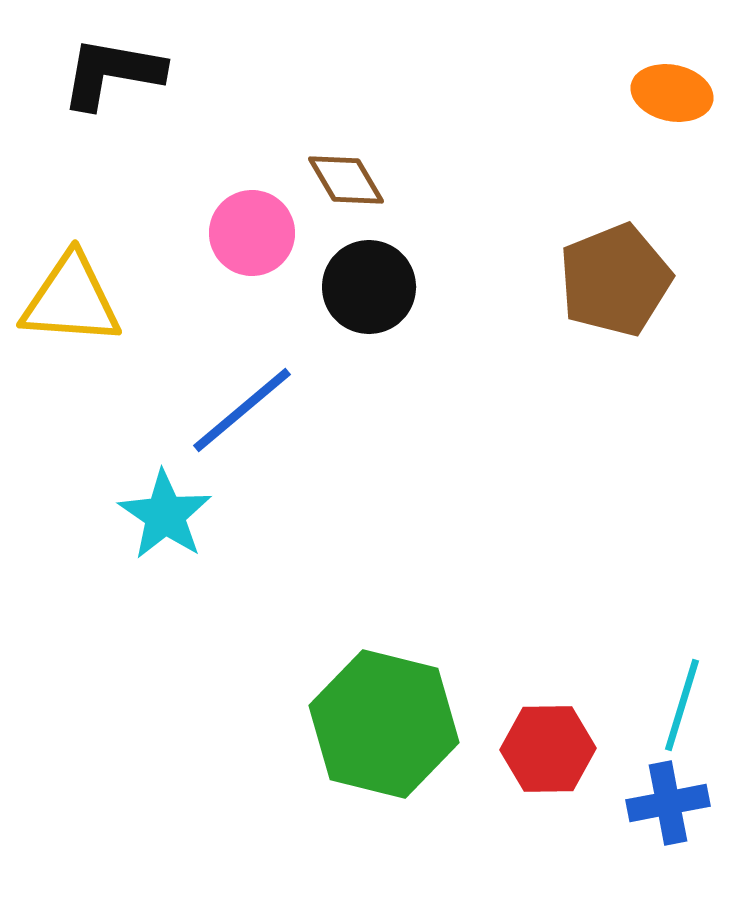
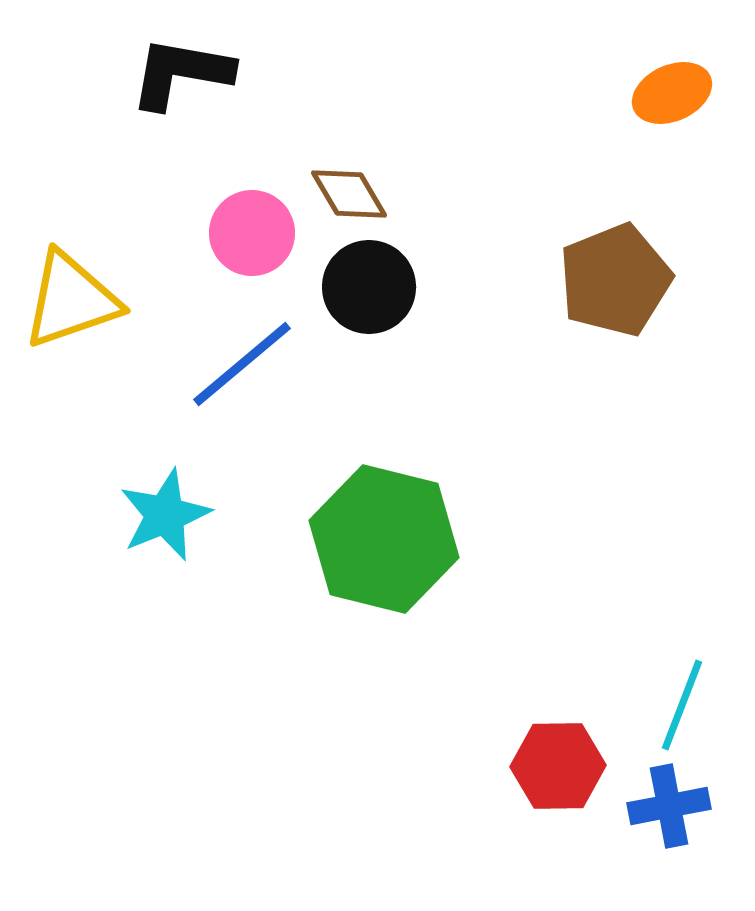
black L-shape: moved 69 px right
orange ellipse: rotated 36 degrees counterclockwise
brown diamond: moved 3 px right, 14 px down
yellow triangle: rotated 23 degrees counterclockwise
blue line: moved 46 px up
cyan star: rotated 16 degrees clockwise
cyan line: rotated 4 degrees clockwise
green hexagon: moved 185 px up
red hexagon: moved 10 px right, 17 px down
blue cross: moved 1 px right, 3 px down
